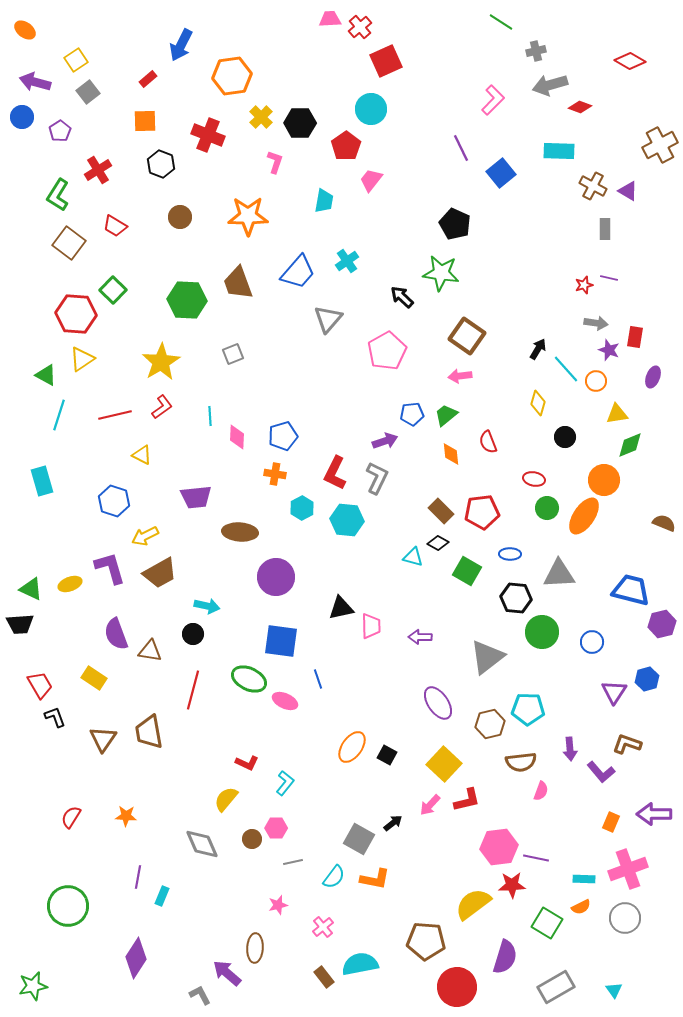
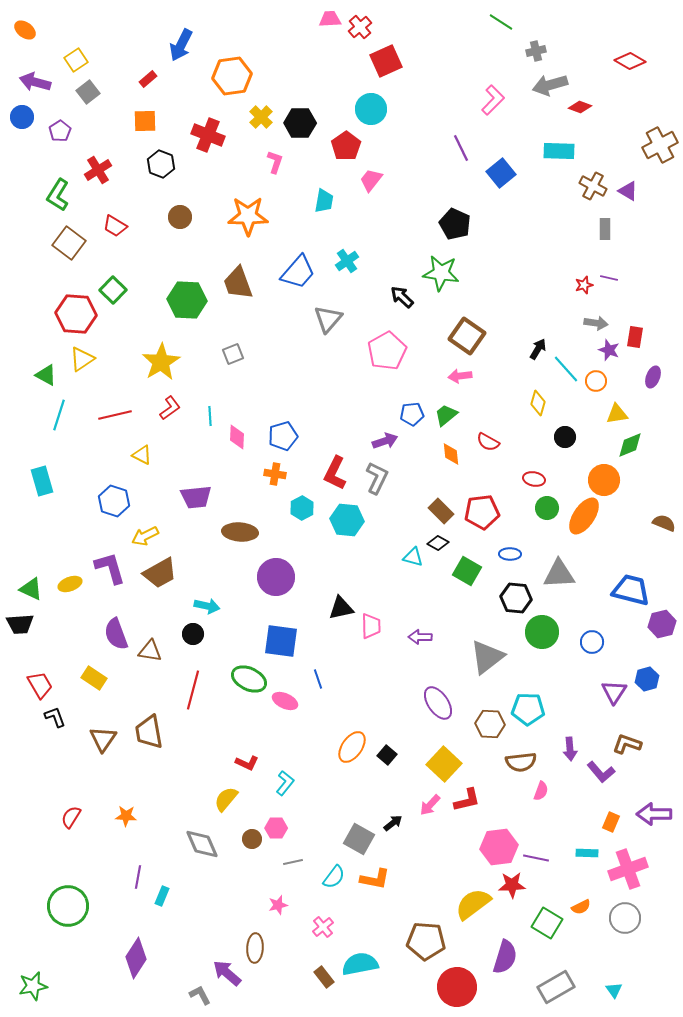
red L-shape at (162, 407): moved 8 px right, 1 px down
red semicircle at (488, 442): rotated 40 degrees counterclockwise
brown hexagon at (490, 724): rotated 16 degrees clockwise
black square at (387, 755): rotated 12 degrees clockwise
cyan rectangle at (584, 879): moved 3 px right, 26 px up
